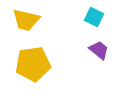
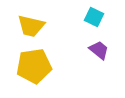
yellow trapezoid: moved 5 px right, 6 px down
yellow pentagon: moved 1 px right, 2 px down
